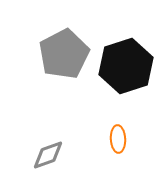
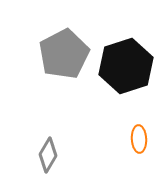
orange ellipse: moved 21 px right
gray diamond: rotated 40 degrees counterclockwise
